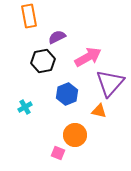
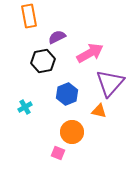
pink arrow: moved 2 px right, 4 px up
orange circle: moved 3 px left, 3 px up
